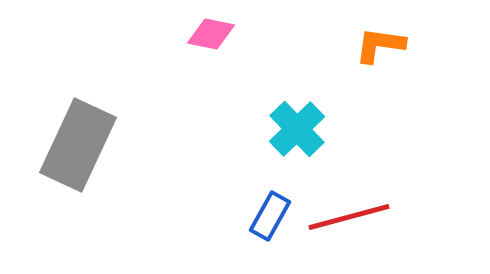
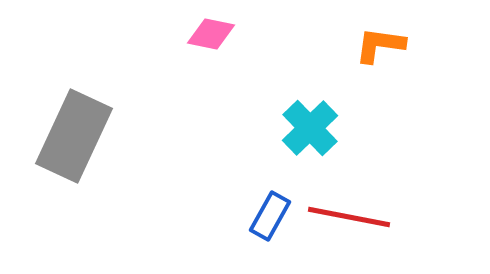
cyan cross: moved 13 px right, 1 px up
gray rectangle: moved 4 px left, 9 px up
red line: rotated 26 degrees clockwise
